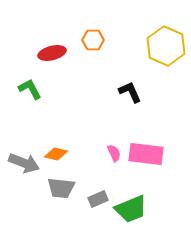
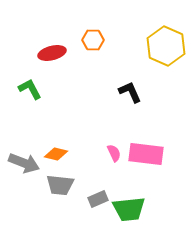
gray trapezoid: moved 1 px left, 3 px up
green trapezoid: moved 2 px left; rotated 16 degrees clockwise
